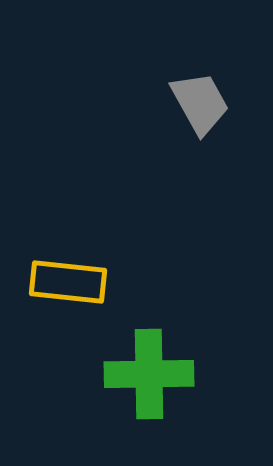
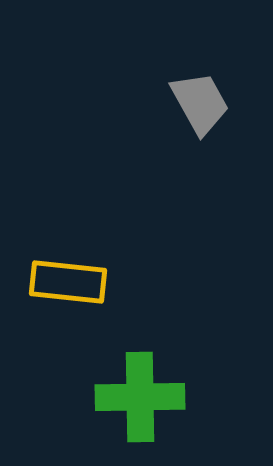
green cross: moved 9 px left, 23 px down
